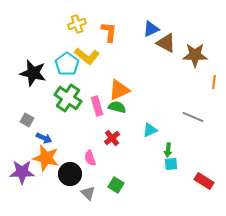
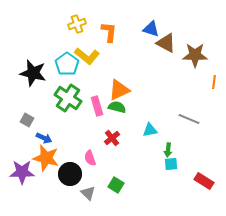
blue triangle: rotated 42 degrees clockwise
gray line: moved 4 px left, 2 px down
cyan triangle: rotated 14 degrees clockwise
